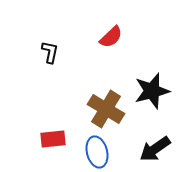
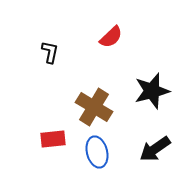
brown cross: moved 12 px left, 2 px up
